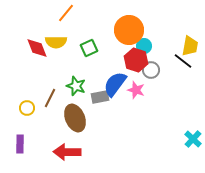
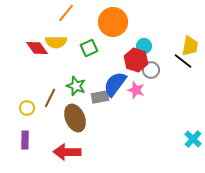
orange circle: moved 16 px left, 8 px up
red diamond: rotated 15 degrees counterclockwise
purple rectangle: moved 5 px right, 4 px up
